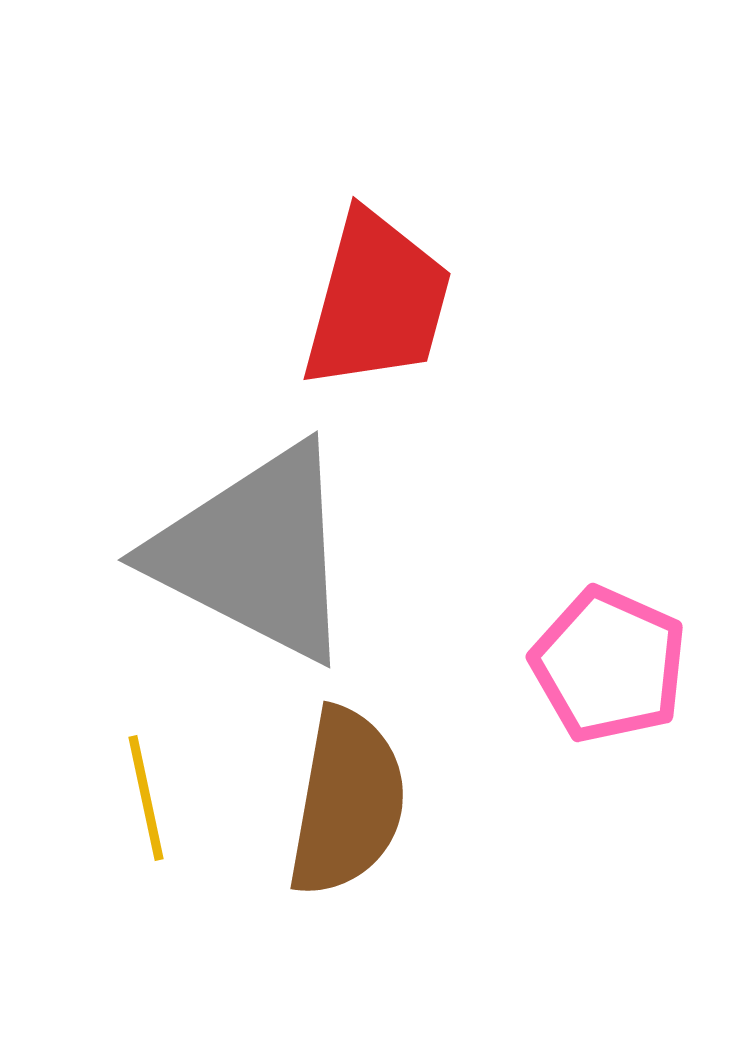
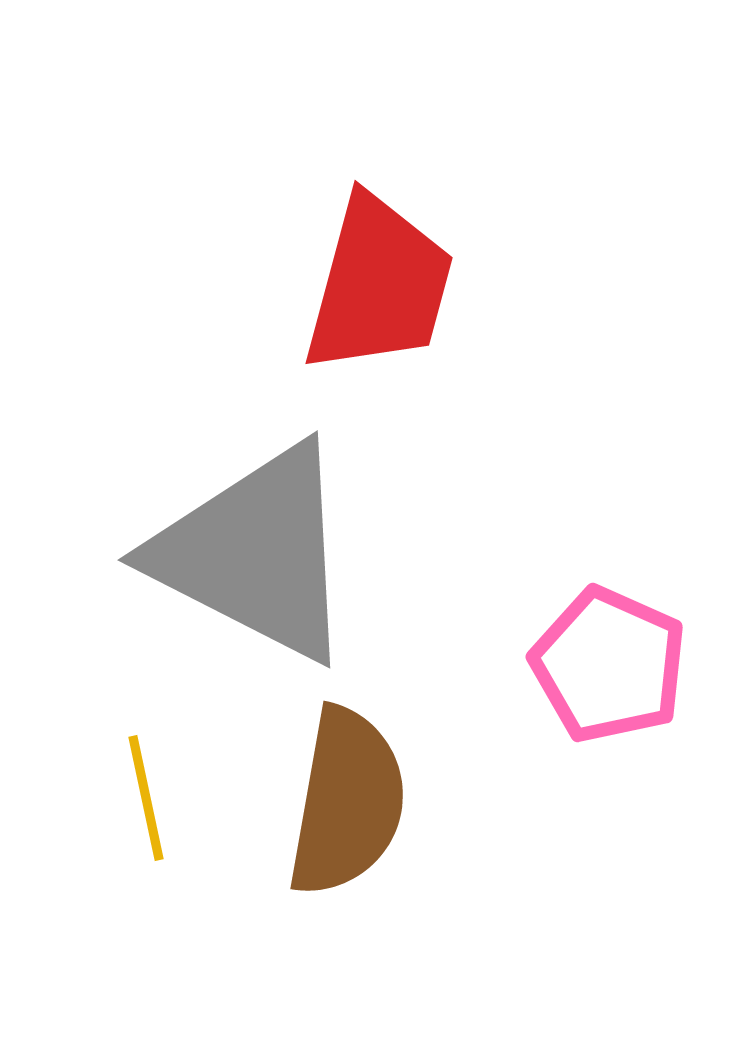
red trapezoid: moved 2 px right, 16 px up
